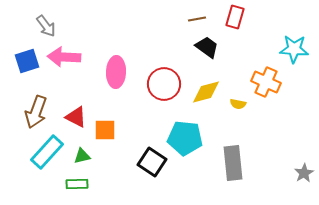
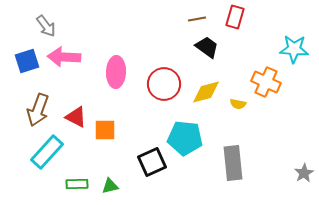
brown arrow: moved 2 px right, 2 px up
green triangle: moved 28 px right, 30 px down
black square: rotated 32 degrees clockwise
